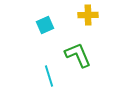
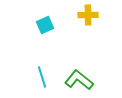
green L-shape: moved 1 px right, 25 px down; rotated 28 degrees counterclockwise
cyan line: moved 7 px left, 1 px down
